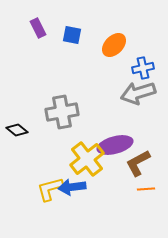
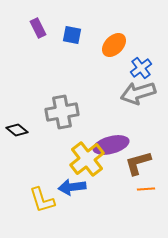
blue cross: moved 2 px left; rotated 25 degrees counterclockwise
purple ellipse: moved 4 px left
brown L-shape: rotated 12 degrees clockwise
yellow L-shape: moved 8 px left, 11 px down; rotated 92 degrees counterclockwise
